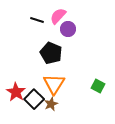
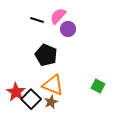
black pentagon: moved 5 px left, 2 px down
orange triangle: moved 1 px left, 1 px down; rotated 40 degrees counterclockwise
black square: moved 3 px left
brown star: moved 2 px up
